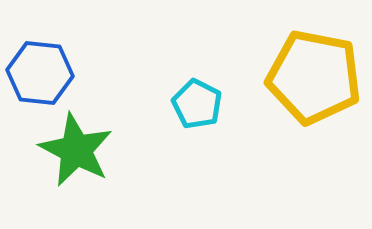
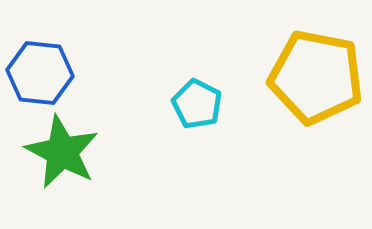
yellow pentagon: moved 2 px right
green star: moved 14 px left, 2 px down
